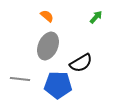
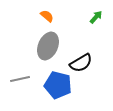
gray line: rotated 18 degrees counterclockwise
blue pentagon: rotated 12 degrees clockwise
